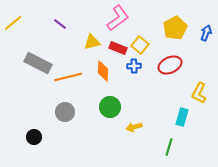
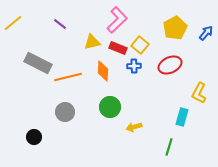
pink L-shape: moved 1 px left, 2 px down; rotated 8 degrees counterclockwise
blue arrow: rotated 21 degrees clockwise
